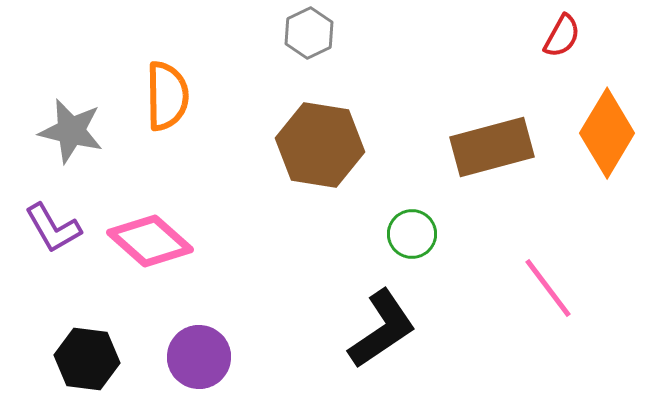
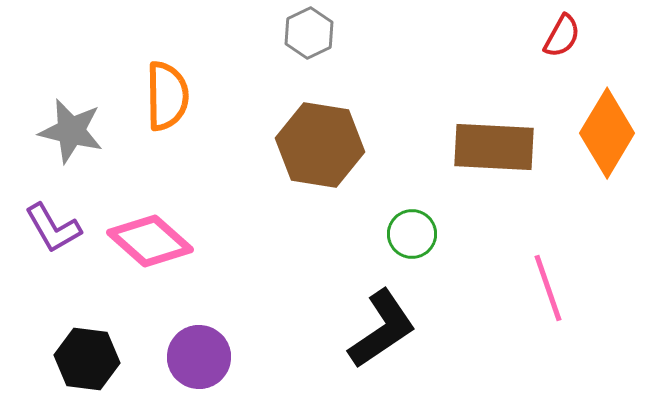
brown rectangle: moved 2 px right; rotated 18 degrees clockwise
pink line: rotated 18 degrees clockwise
